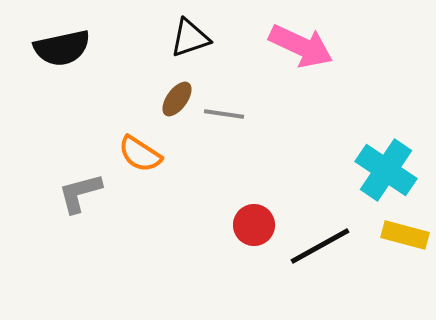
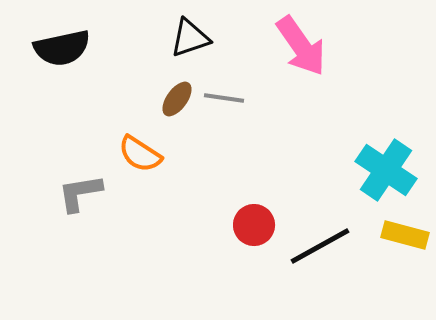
pink arrow: rotated 30 degrees clockwise
gray line: moved 16 px up
gray L-shape: rotated 6 degrees clockwise
